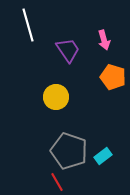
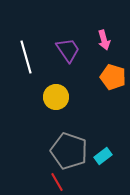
white line: moved 2 px left, 32 px down
